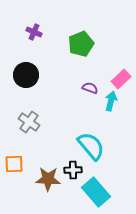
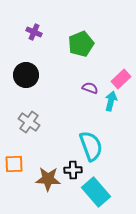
cyan semicircle: rotated 20 degrees clockwise
